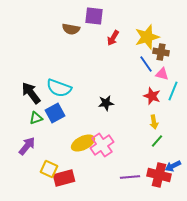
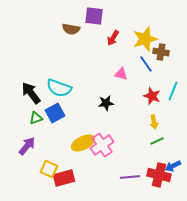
yellow star: moved 2 px left, 2 px down
pink triangle: moved 41 px left
green line: rotated 24 degrees clockwise
